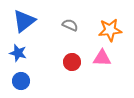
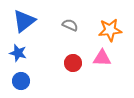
red circle: moved 1 px right, 1 px down
